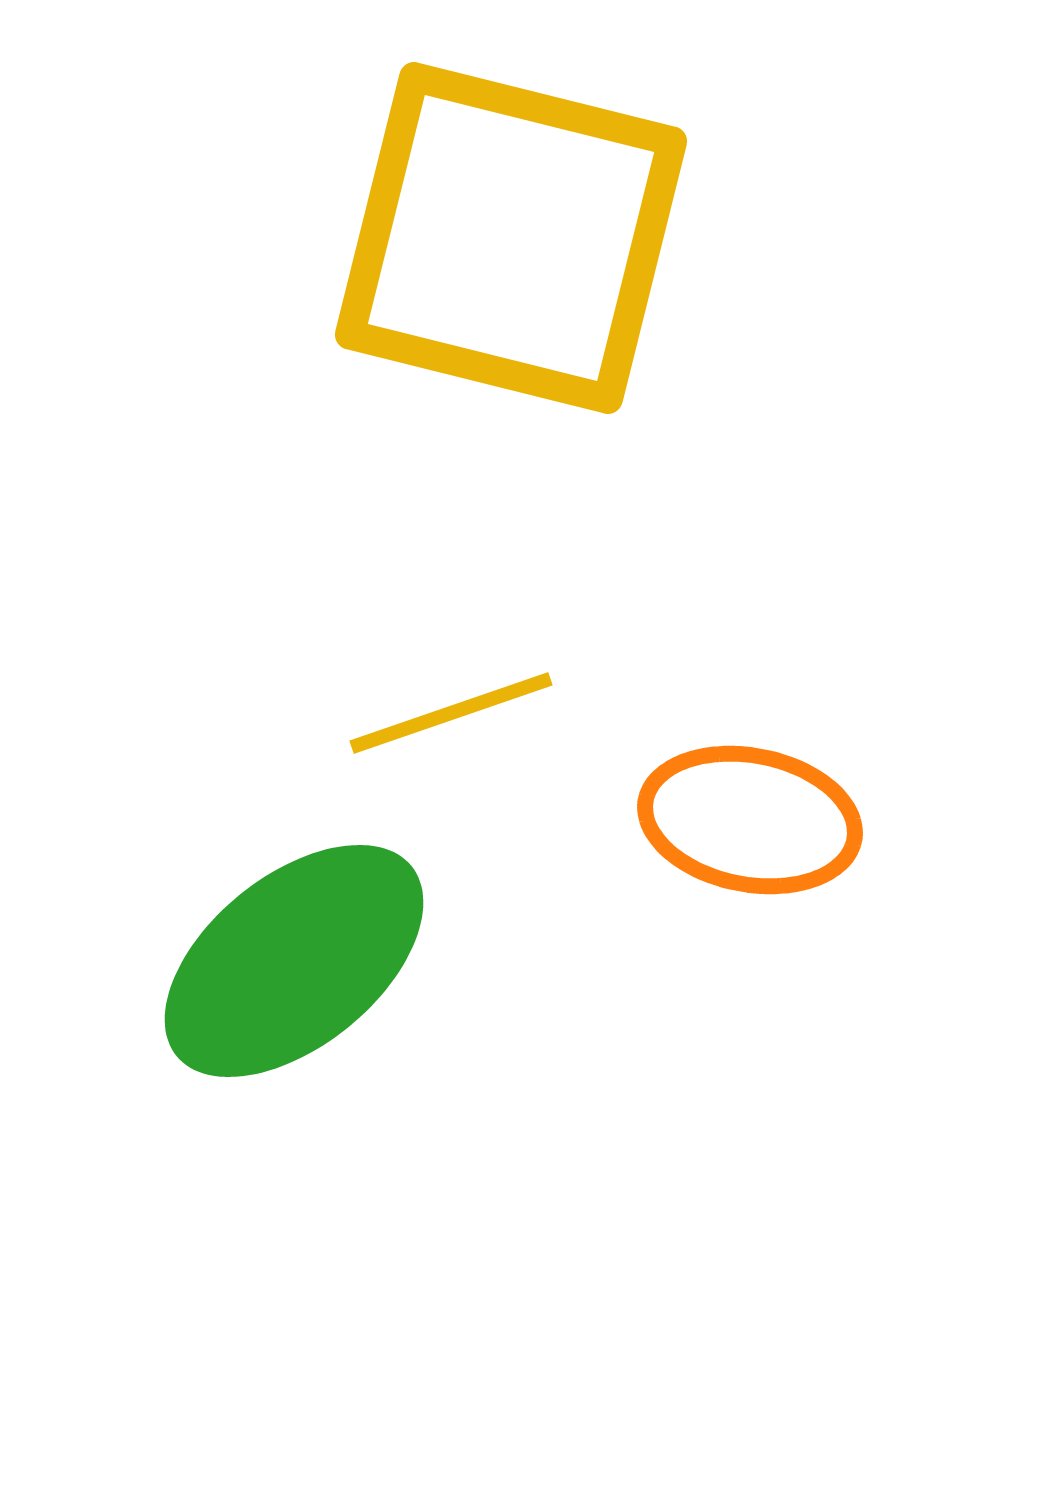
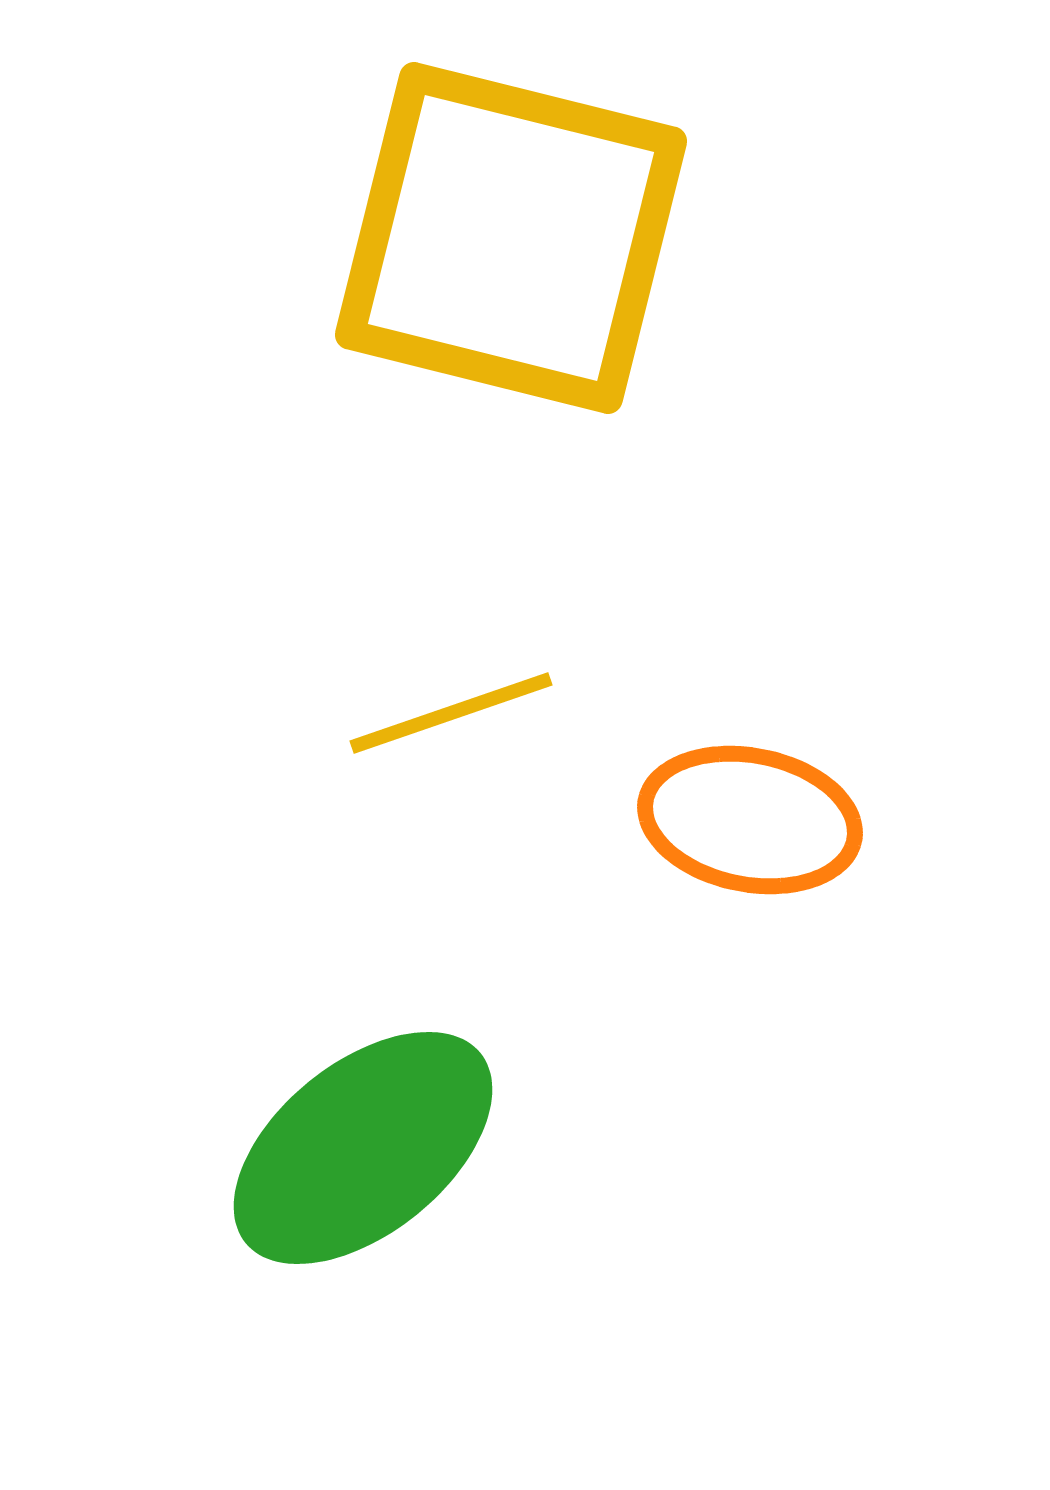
green ellipse: moved 69 px right, 187 px down
